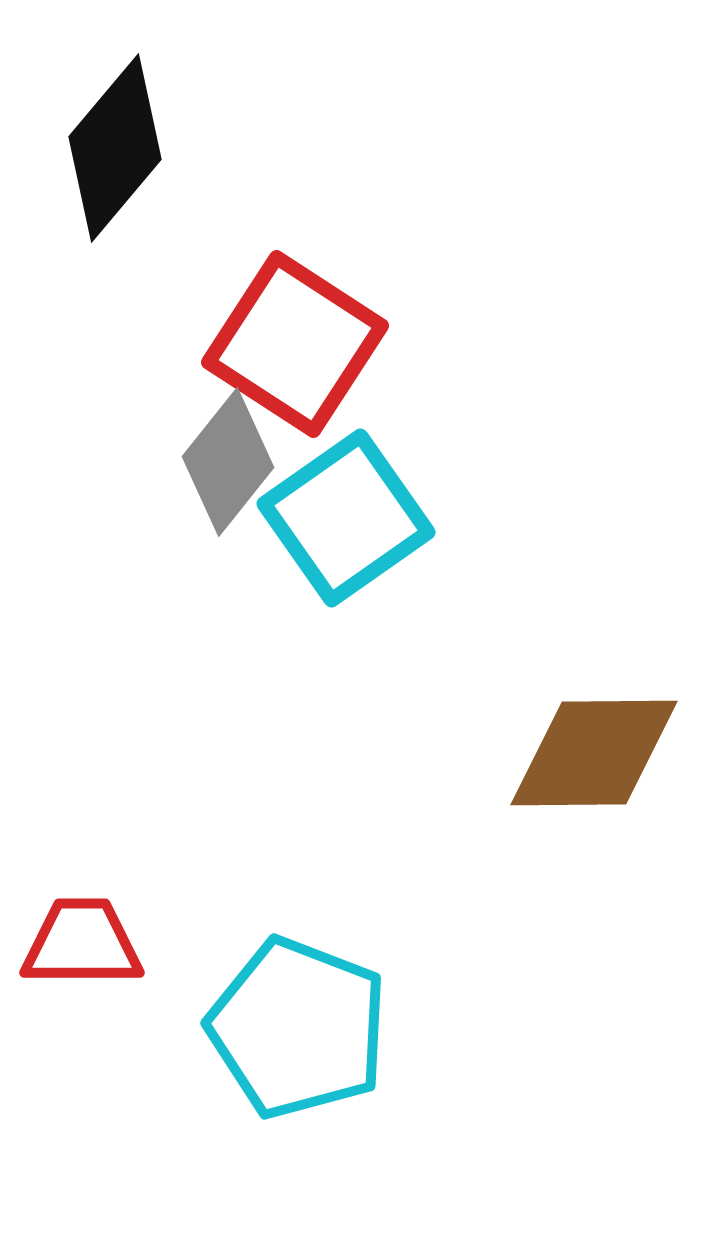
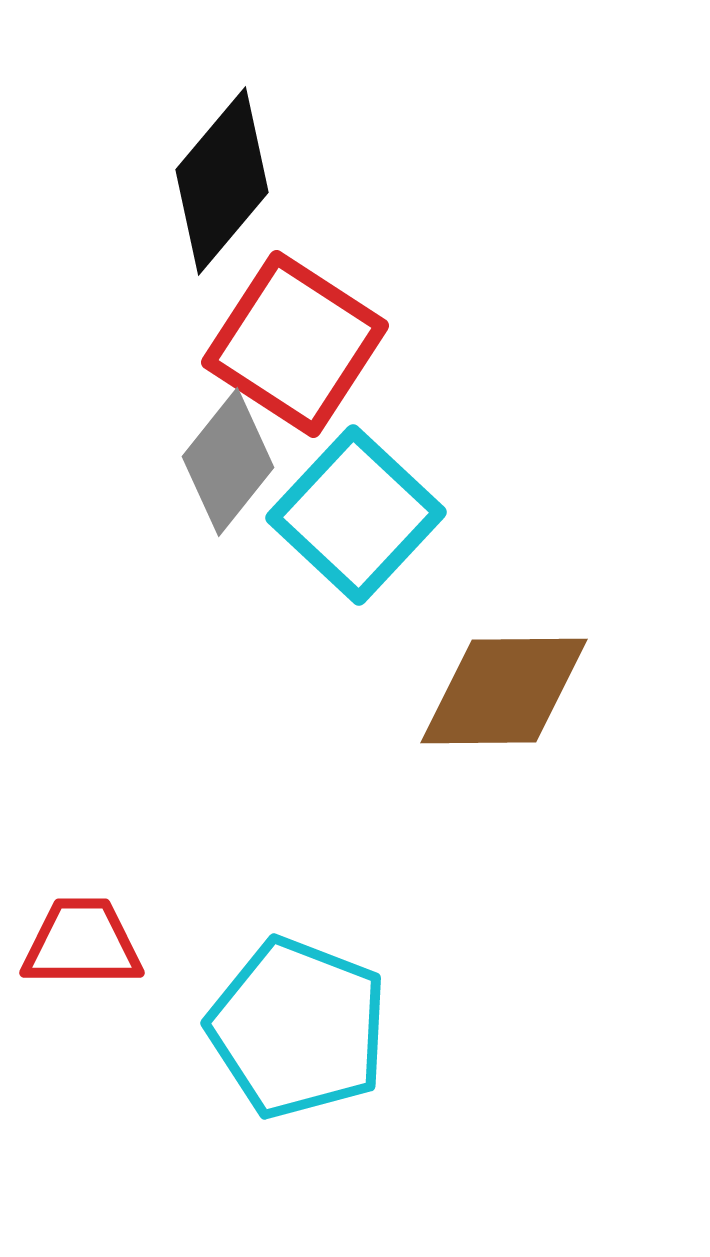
black diamond: moved 107 px right, 33 px down
cyan square: moved 10 px right, 3 px up; rotated 12 degrees counterclockwise
brown diamond: moved 90 px left, 62 px up
